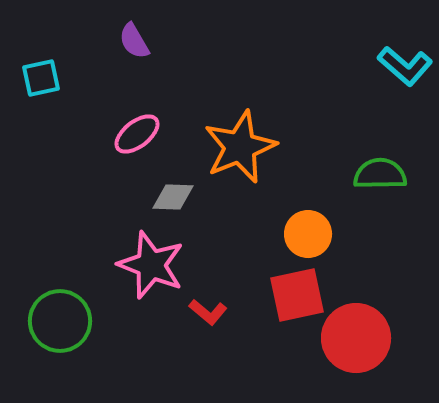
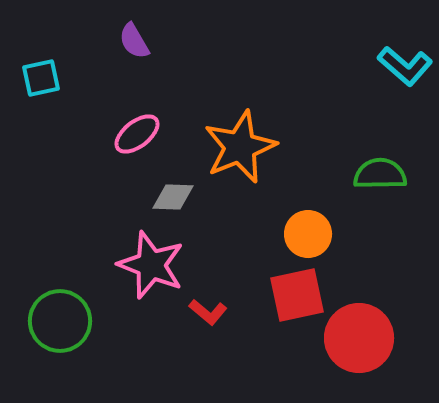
red circle: moved 3 px right
